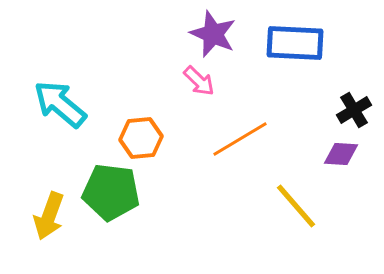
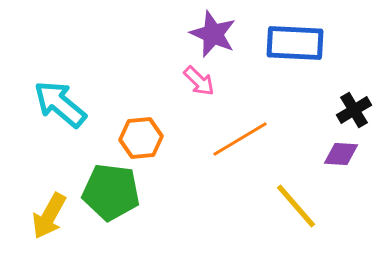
yellow arrow: rotated 9 degrees clockwise
